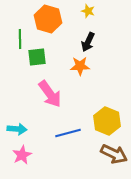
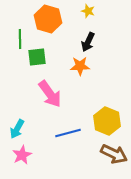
cyan arrow: rotated 114 degrees clockwise
